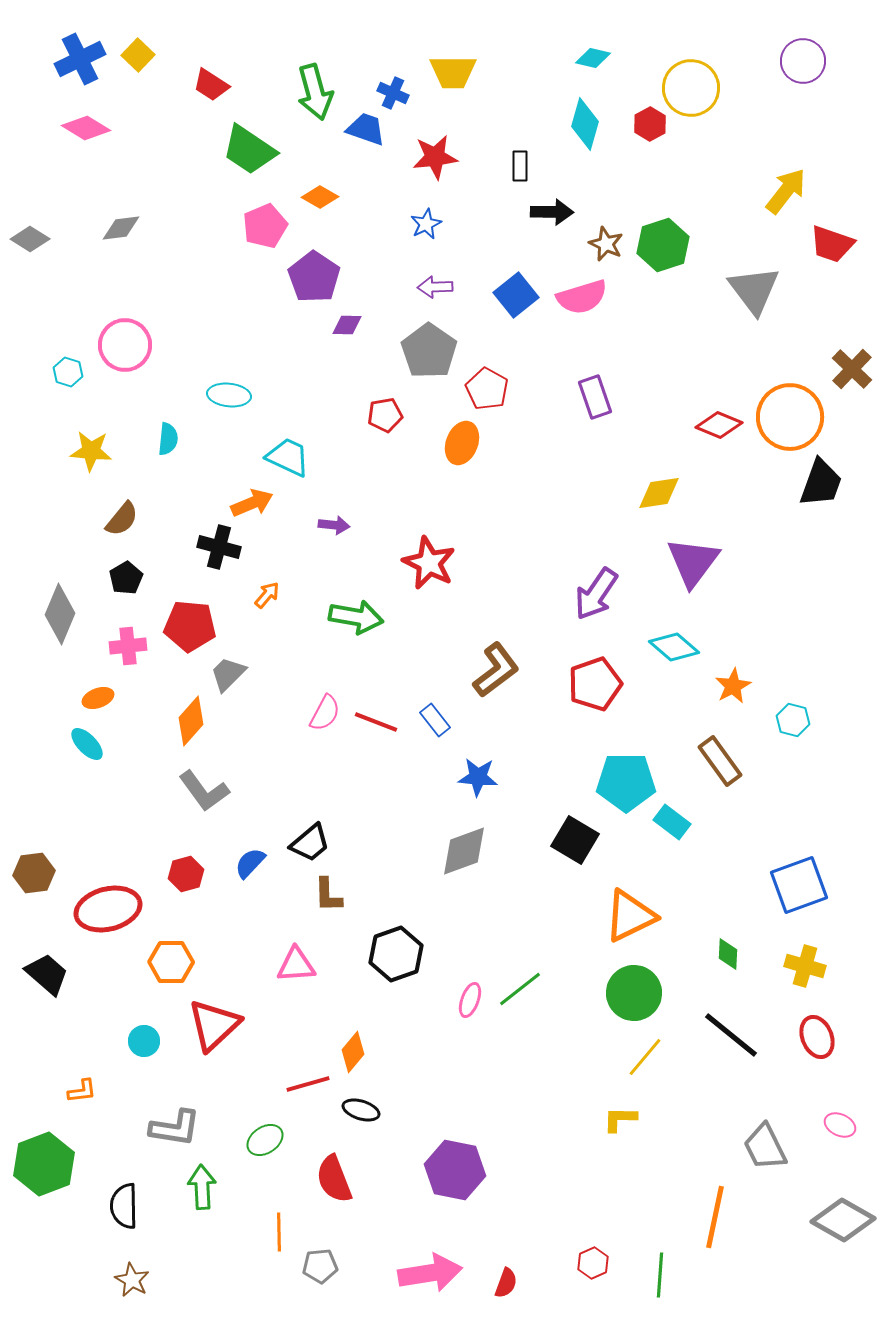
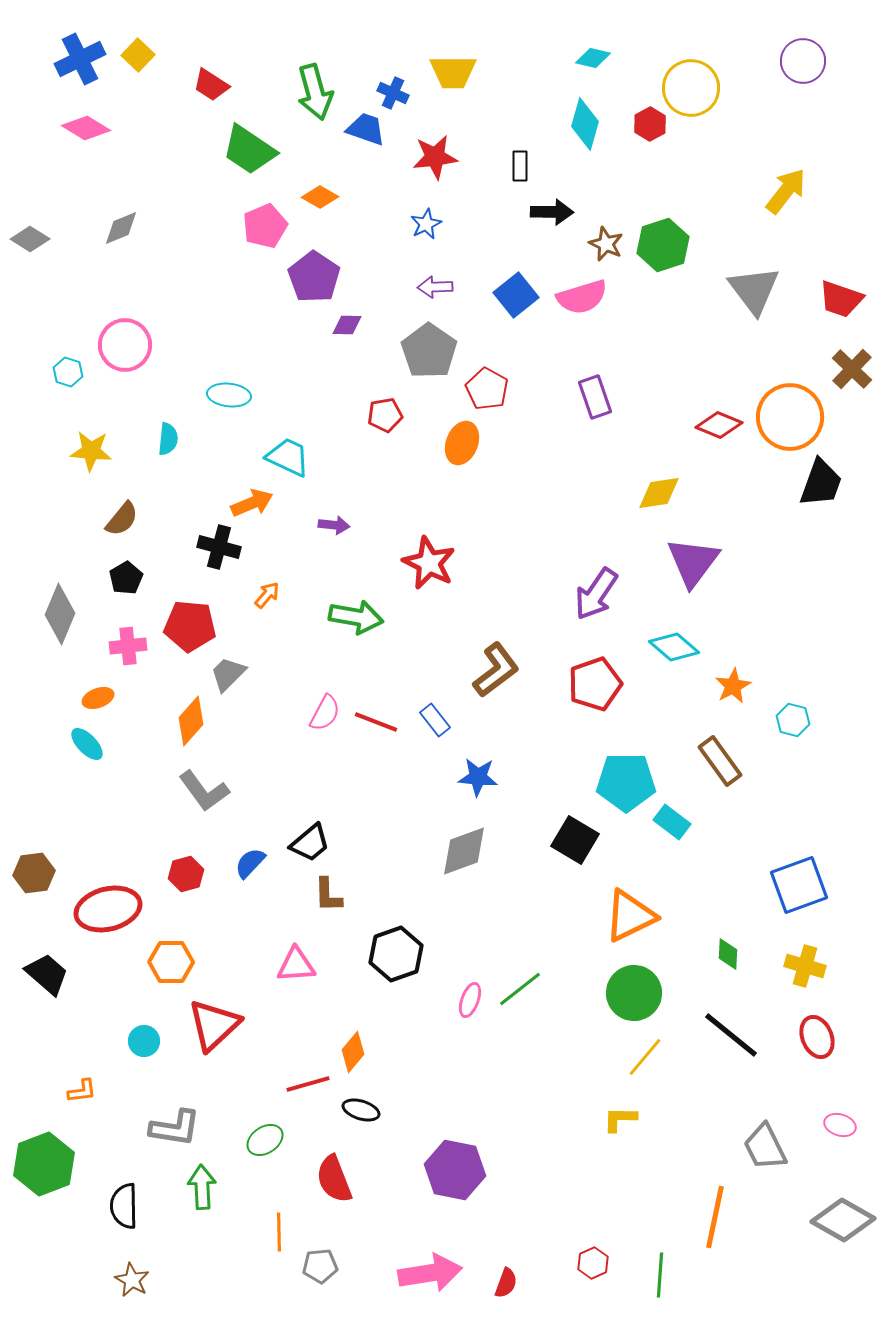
gray diamond at (121, 228): rotated 15 degrees counterclockwise
red trapezoid at (832, 244): moved 9 px right, 55 px down
pink ellipse at (840, 1125): rotated 8 degrees counterclockwise
